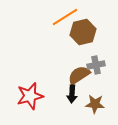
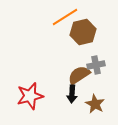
brown star: rotated 24 degrees clockwise
